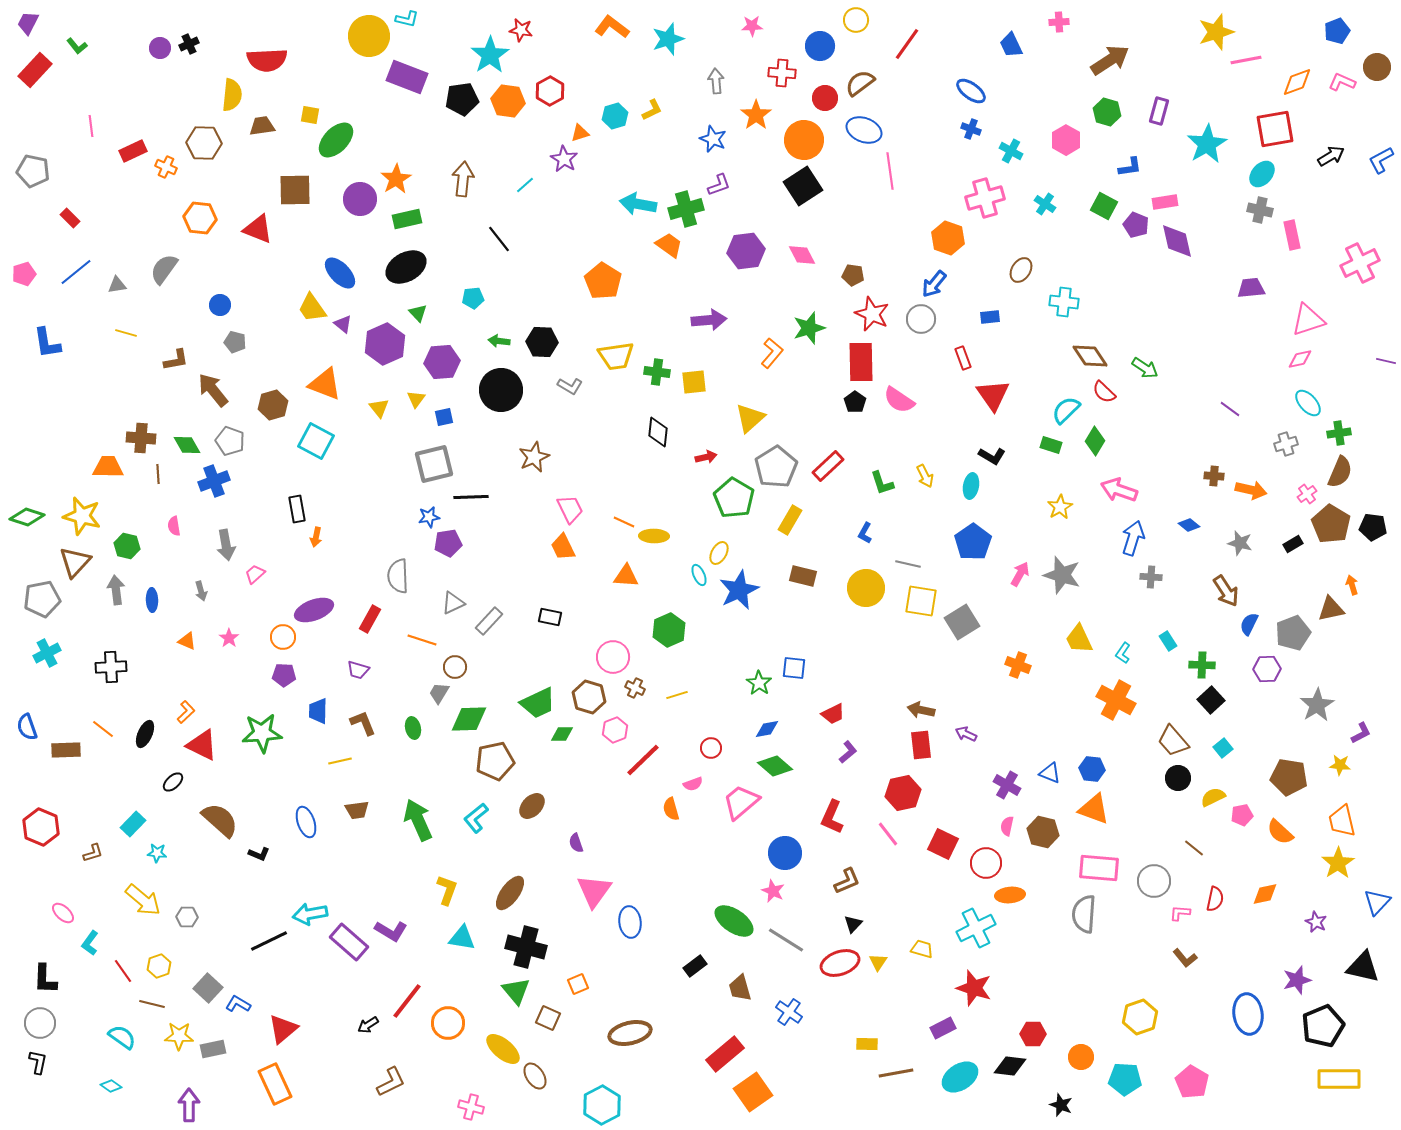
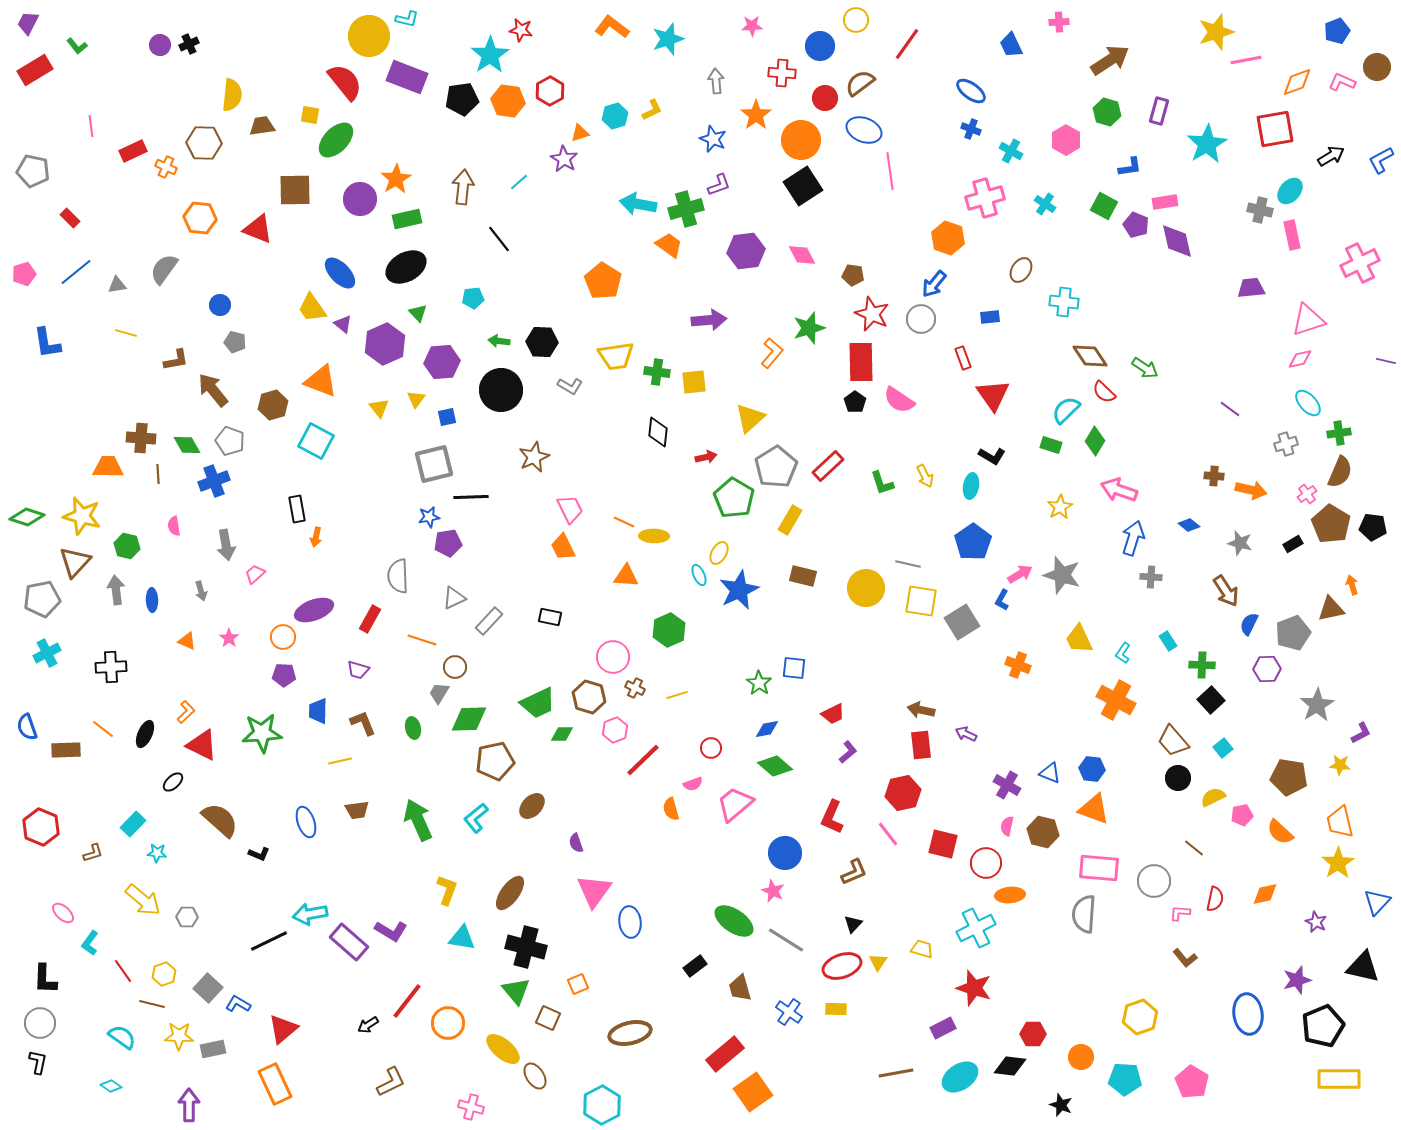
purple circle at (160, 48): moved 3 px up
red semicircle at (267, 60): moved 78 px right, 22 px down; rotated 126 degrees counterclockwise
red rectangle at (35, 70): rotated 16 degrees clockwise
orange circle at (804, 140): moved 3 px left
cyan ellipse at (1262, 174): moved 28 px right, 17 px down
brown arrow at (463, 179): moved 8 px down
cyan line at (525, 185): moved 6 px left, 3 px up
orange triangle at (325, 384): moved 4 px left, 3 px up
blue square at (444, 417): moved 3 px right
blue L-shape at (865, 533): moved 137 px right, 67 px down
pink arrow at (1020, 574): rotated 30 degrees clockwise
gray triangle at (453, 603): moved 1 px right, 5 px up
pink trapezoid at (741, 802): moved 6 px left, 2 px down
orange trapezoid at (1342, 821): moved 2 px left, 1 px down
red square at (943, 844): rotated 12 degrees counterclockwise
brown L-shape at (847, 881): moved 7 px right, 9 px up
red ellipse at (840, 963): moved 2 px right, 3 px down
yellow hexagon at (159, 966): moved 5 px right, 8 px down
yellow rectangle at (867, 1044): moved 31 px left, 35 px up
